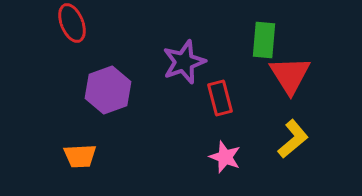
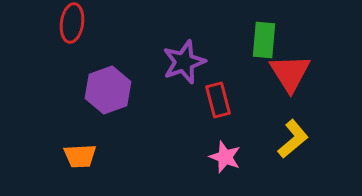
red ellipse: rotated 30 degrees clockwise
red triangle: moved 2 px up
red rectangle: moved 2 px left, 2 px down
